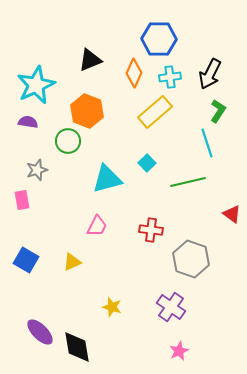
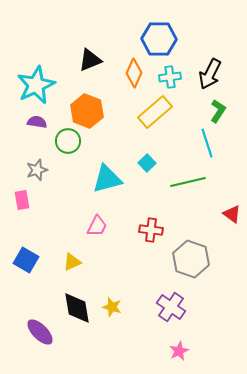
purple semicircle: moved 9 px right
black diamond: moved 39 px up
